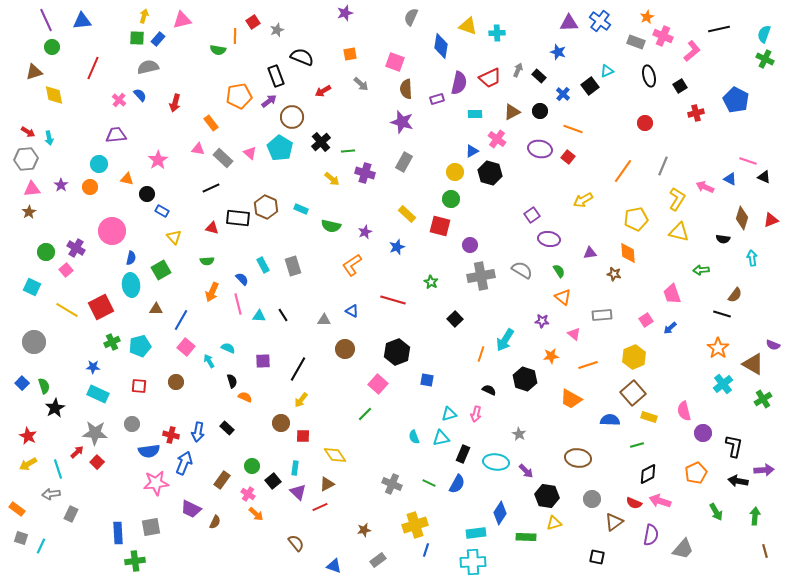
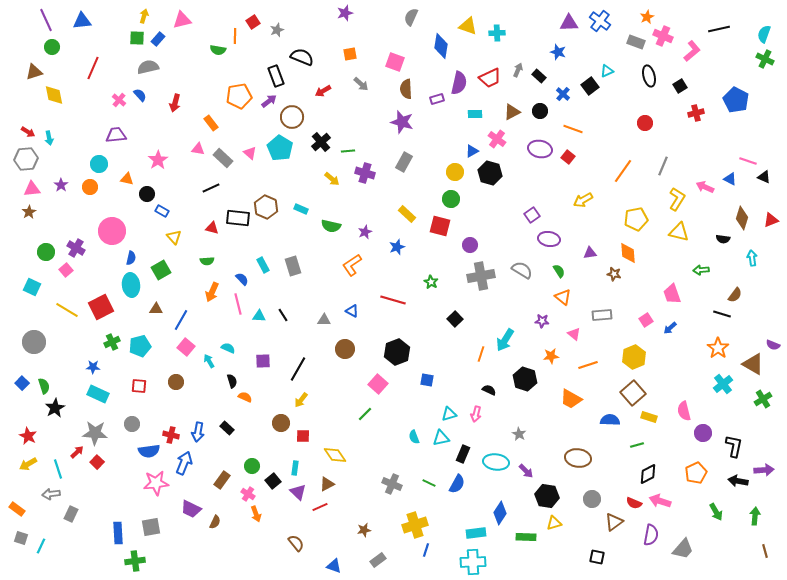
orange arrow at (256, 514): rotated 28 degrees clockwise
